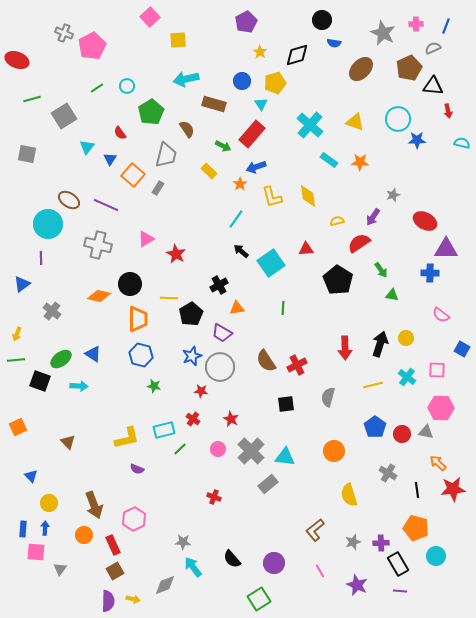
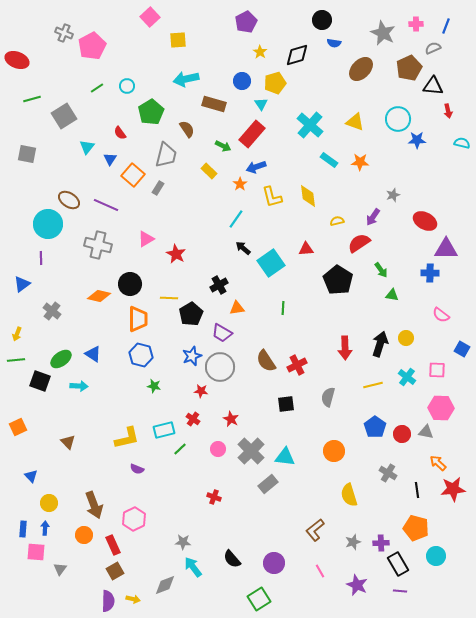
black arrow at (241, 251): moved 2 px right, 3 px up
